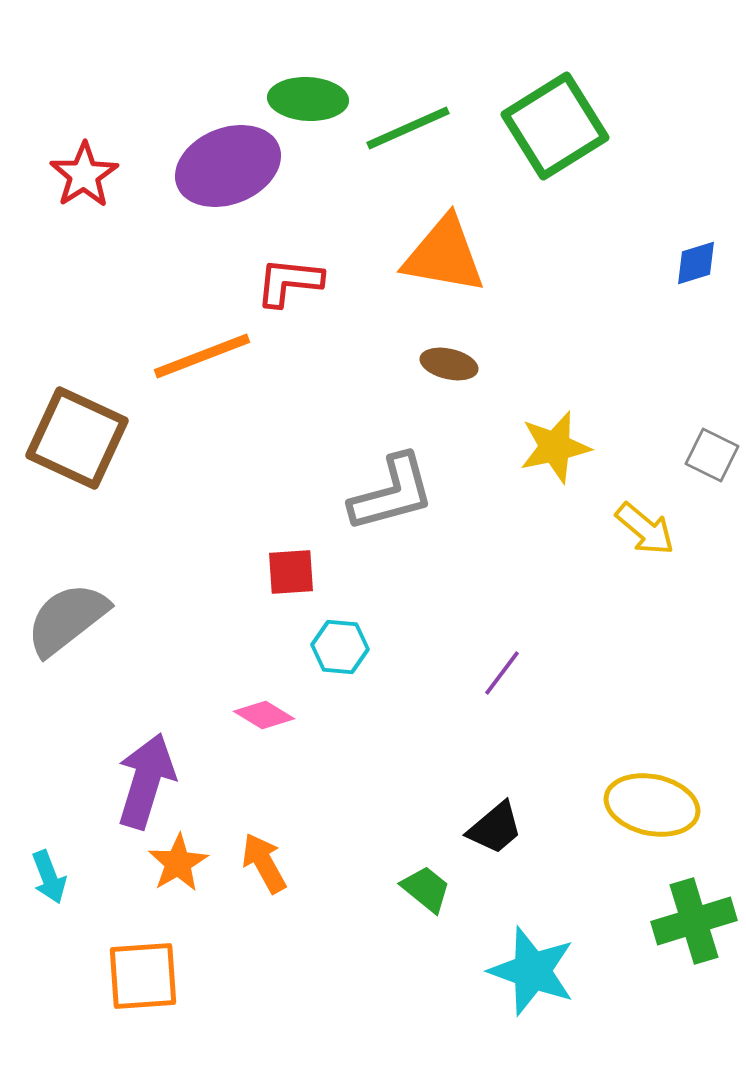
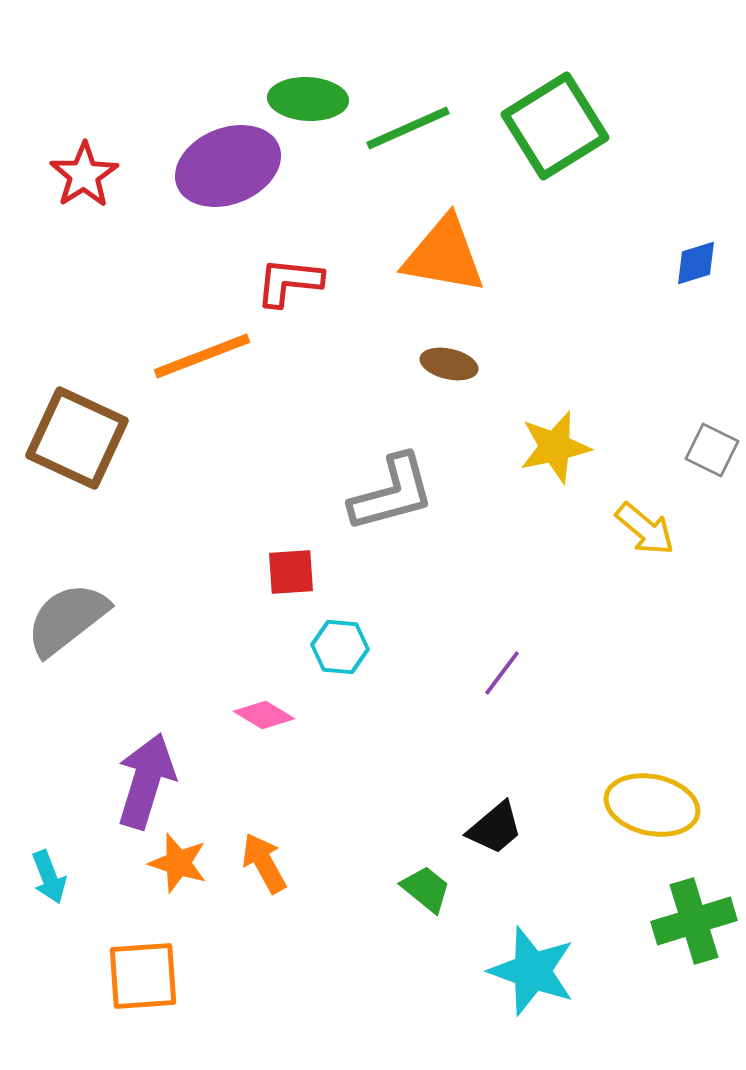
gray square: moved 5 px up
orange star: rotated 24 degrees counterclockwise
